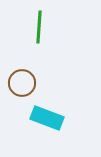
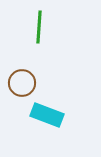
cyan rectangle: moved 3 px up
